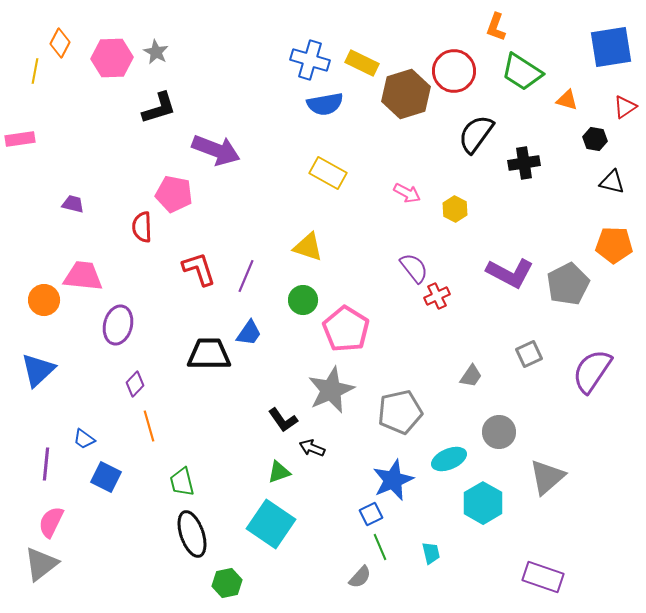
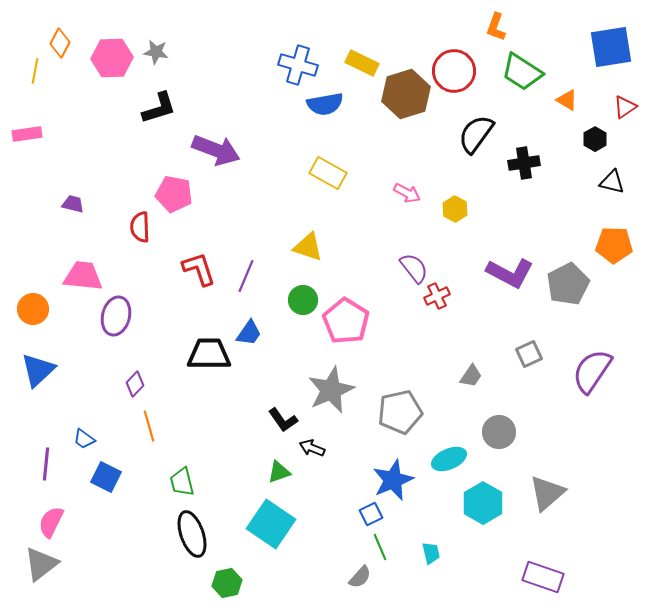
gray star at (156, 52): rotated 20 degrees counterclockwise
blue cross at (310, 60): moved 12 px left, 5 px down
orange triangle at (567, 100): rotated 15 degrees clockwise
pink rectangle at (20, 139): moved 7 px right, 5 px up
black hexagon at (595, 139): rotated 20 degrees clockwise
red semicircle at (142, 227): moved 2 px left
orange circle at (44, 300): moved 11 px left, 9 px down
purple ellipse at (118, 325): moved 2 px left, 9 px up
pink pentagon at (346, 329): moved 8 px up
gray triangle at (547, 477): moved 16 px down
